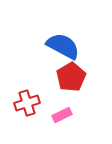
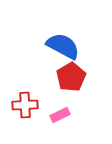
red cross: moved 2 px left, 2 px down; rotated 15 degrees clockwise
pink rectangle: moved 2 px left
